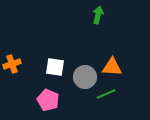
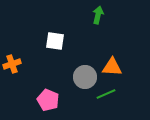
white square: moved 26 px up
